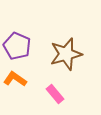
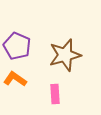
brown star: moved 1 px left, 1 px down
pink rectangle: rotated 36 degrees clockwise
